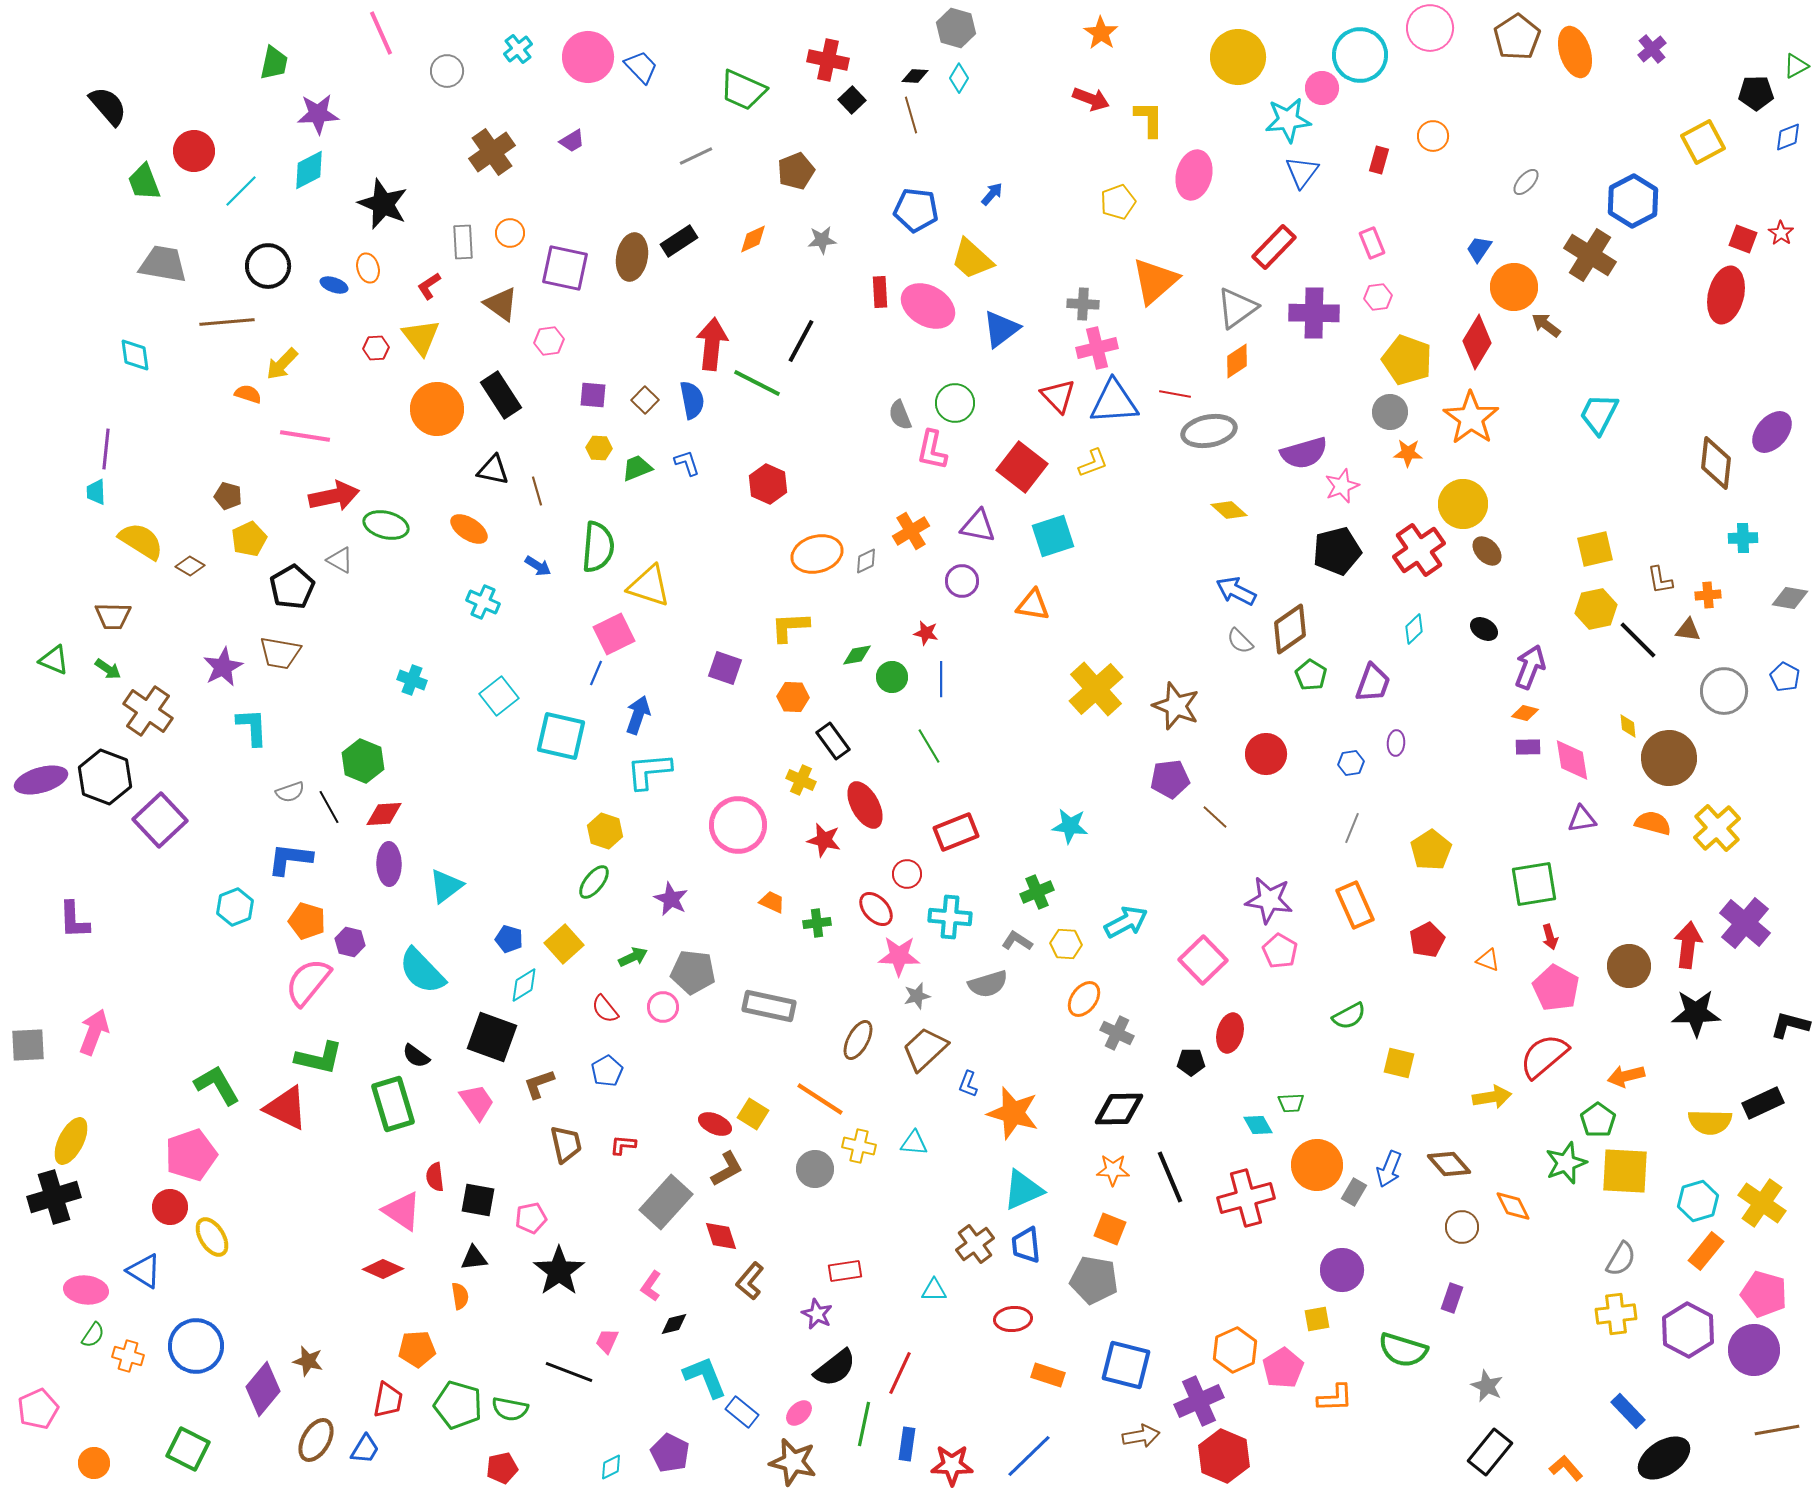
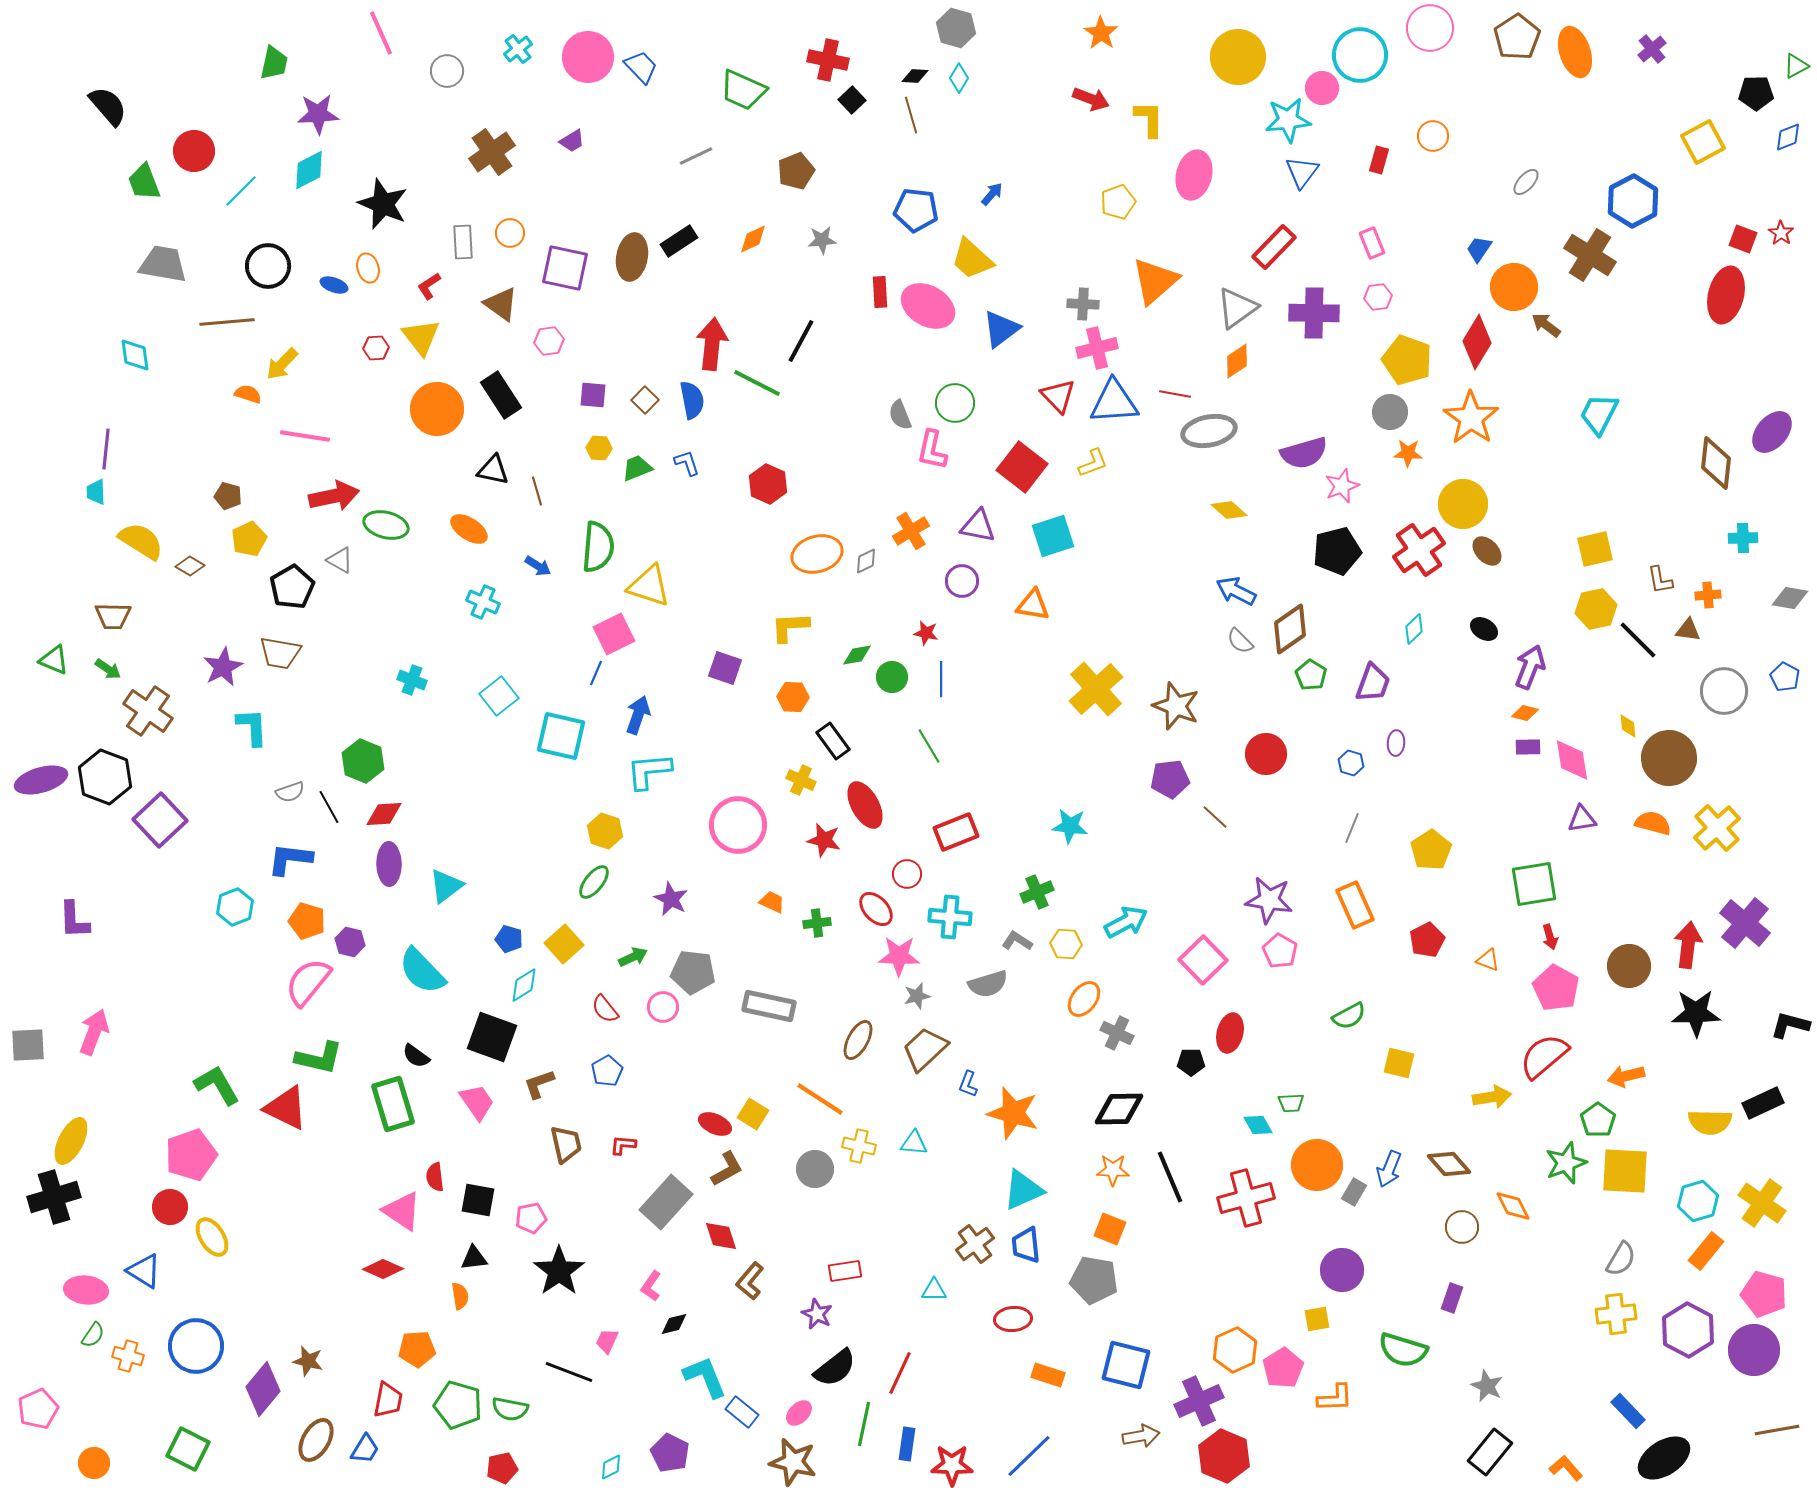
blue hexagon at (1351, 763): rotated 25 degrees clockwise
